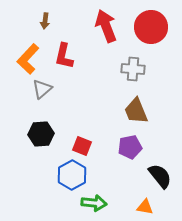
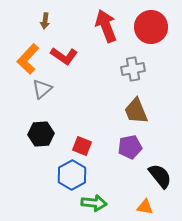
red L-shape: rotated 68 degrees counterclockwise
gray cross: rotated 15 degrees counterclockwise
